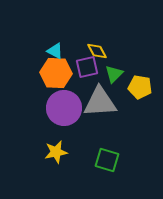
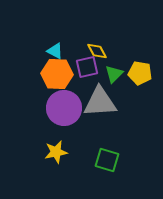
orange hexagon: moved 1 px right, 1 px down
yellow pentagon: moved 14 px up
